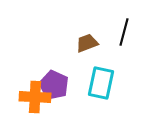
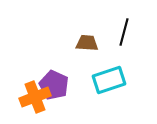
brown trapezoid: rotated 25 degrees clockwise
cyan rectangle: moved 8 px right, 3 px up; rotated 60 degrees clockwise
orange cross: rotated 24 degrees counterclockwise
